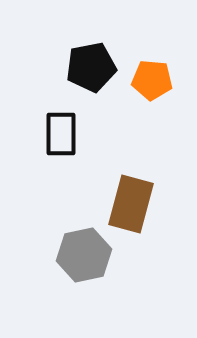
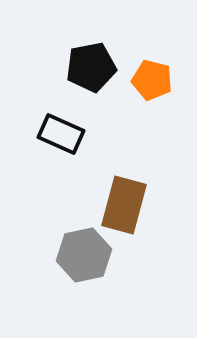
orange pentagon: rotated 9 degrees clockwise
black rectangle: rotated 66 degrees counterclockwise
brown rectangle: moved 7 px left, 1 px down
